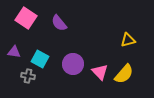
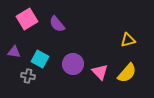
pink square: moved 1 px right, 1 px down; rotated 25 degrees clockwise
purple semicircle: moved 2 px left, 1 px down
yellow semicircle: moved 3 px right, 1 px up
